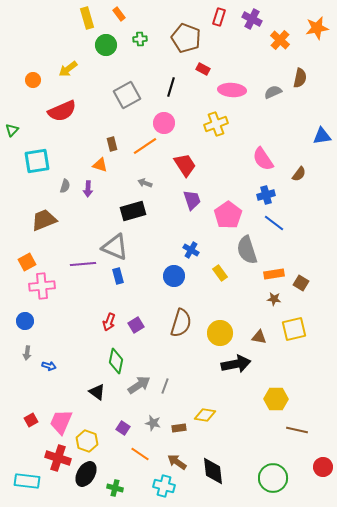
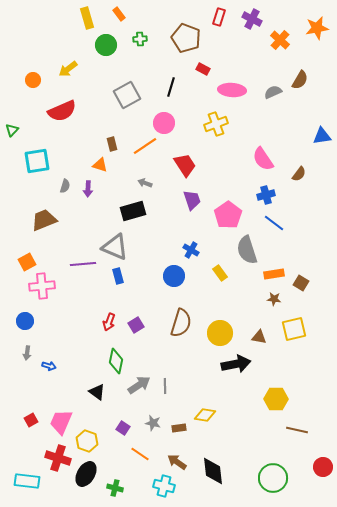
brown semicircle at (300, 78): moved 2 px down; rotated 18 degrees clockwise
gray line at (165, 386): rotated 21 degrees counterclockwise
